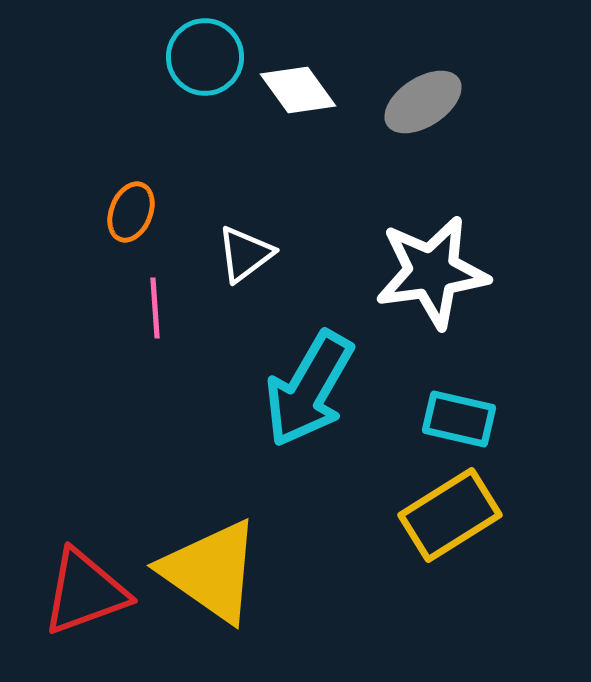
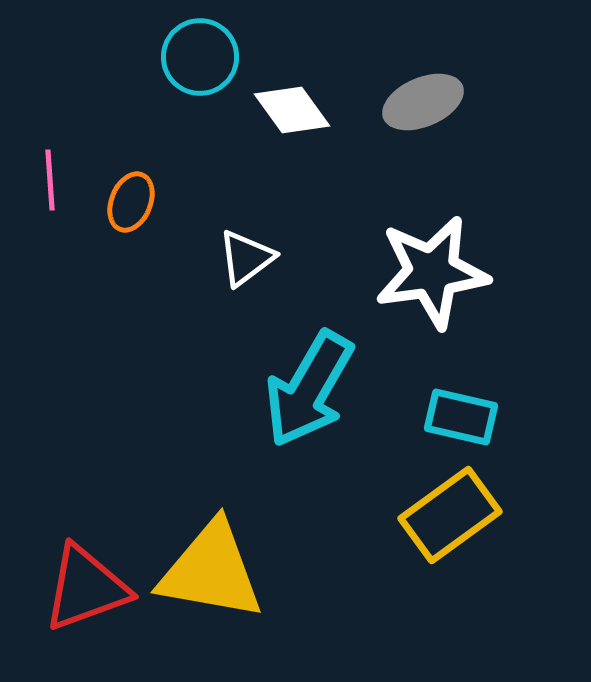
cyan circle: moved 5 px left
white diamond: moved 6 px left, 20 px down
gray ellipse: rotated 10 degrees clockwise
orange ellipse: moved 10 px up
white triangle: moved 1 px right, 4 px down
pink line: moved 105 px left, 128 px up
cyan rectangle: moved 2 px right, 2 px up
yellow rectangle: rotated 4 degrees counterclockwise
yellow triangle: rotated 25 degrees counterclockwise
red triangle: moved 1 px right, 4 px up
